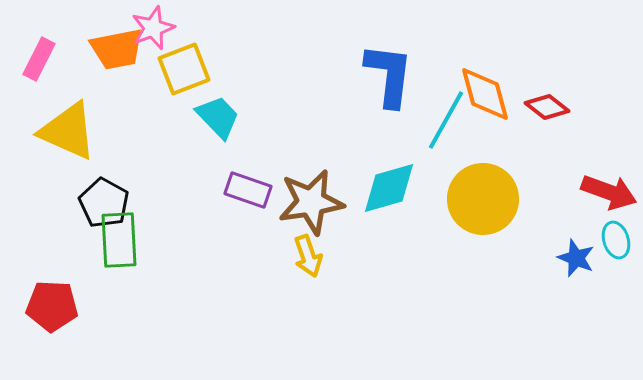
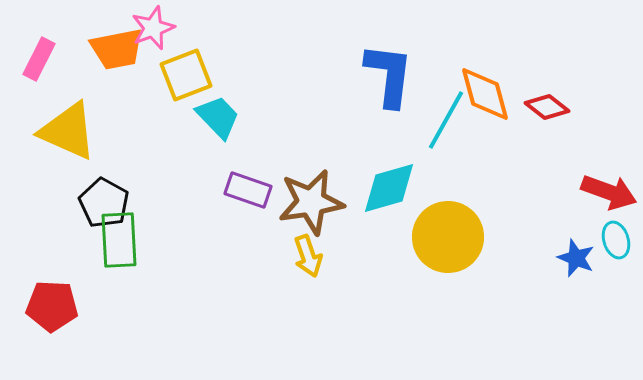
yellow square: moved 2 px right, 6 px down
yellow circle: moved 35 px left, 38 px down
